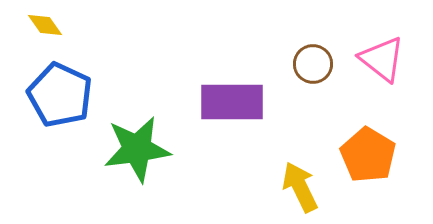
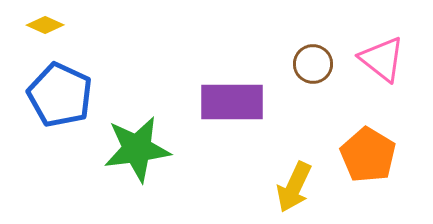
yellow diamond: rotated 30 degrees counterclockwise
yellow arrow: moved 6 px left; rotated 129 degrees counterclockwise
